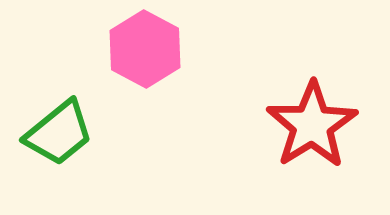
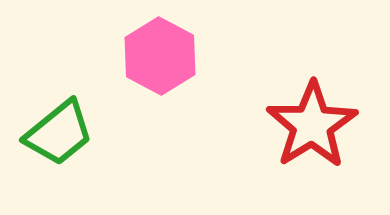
pink hexagon: moved 15 px right, 7 px down
